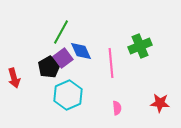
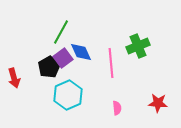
green cross: moved 2 px left
blue diamond: moved 1 px down
red star: moved 2 px left
